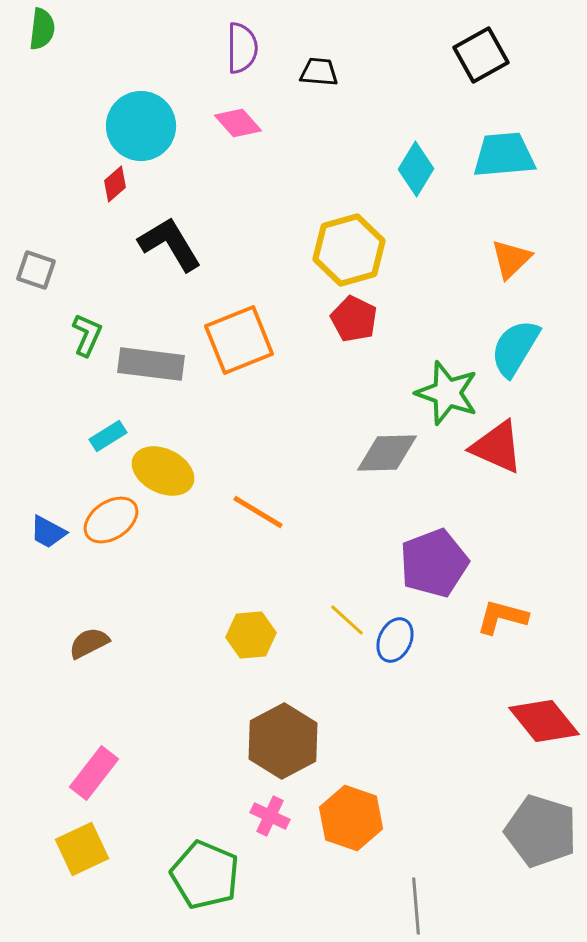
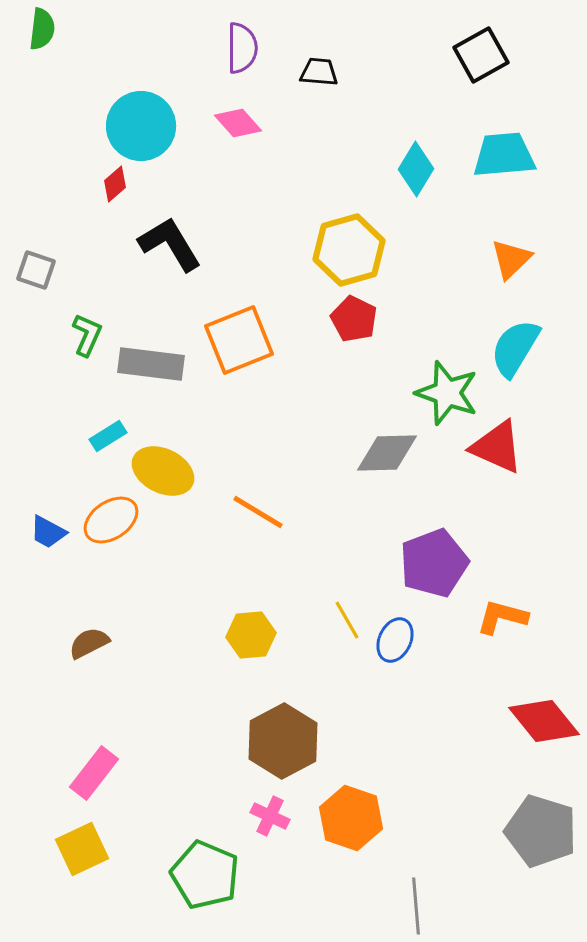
yellow line at (347, 620): rotated 18 degrees clockwise
